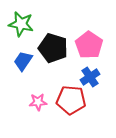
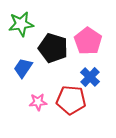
green star: rotated 20 degrees counterclockwise
pink pentagon: moved 1 px left, 4 px up
blue trapezoid: moved 7 px down
blue cross: rotated 12 degrees counterclockwise
